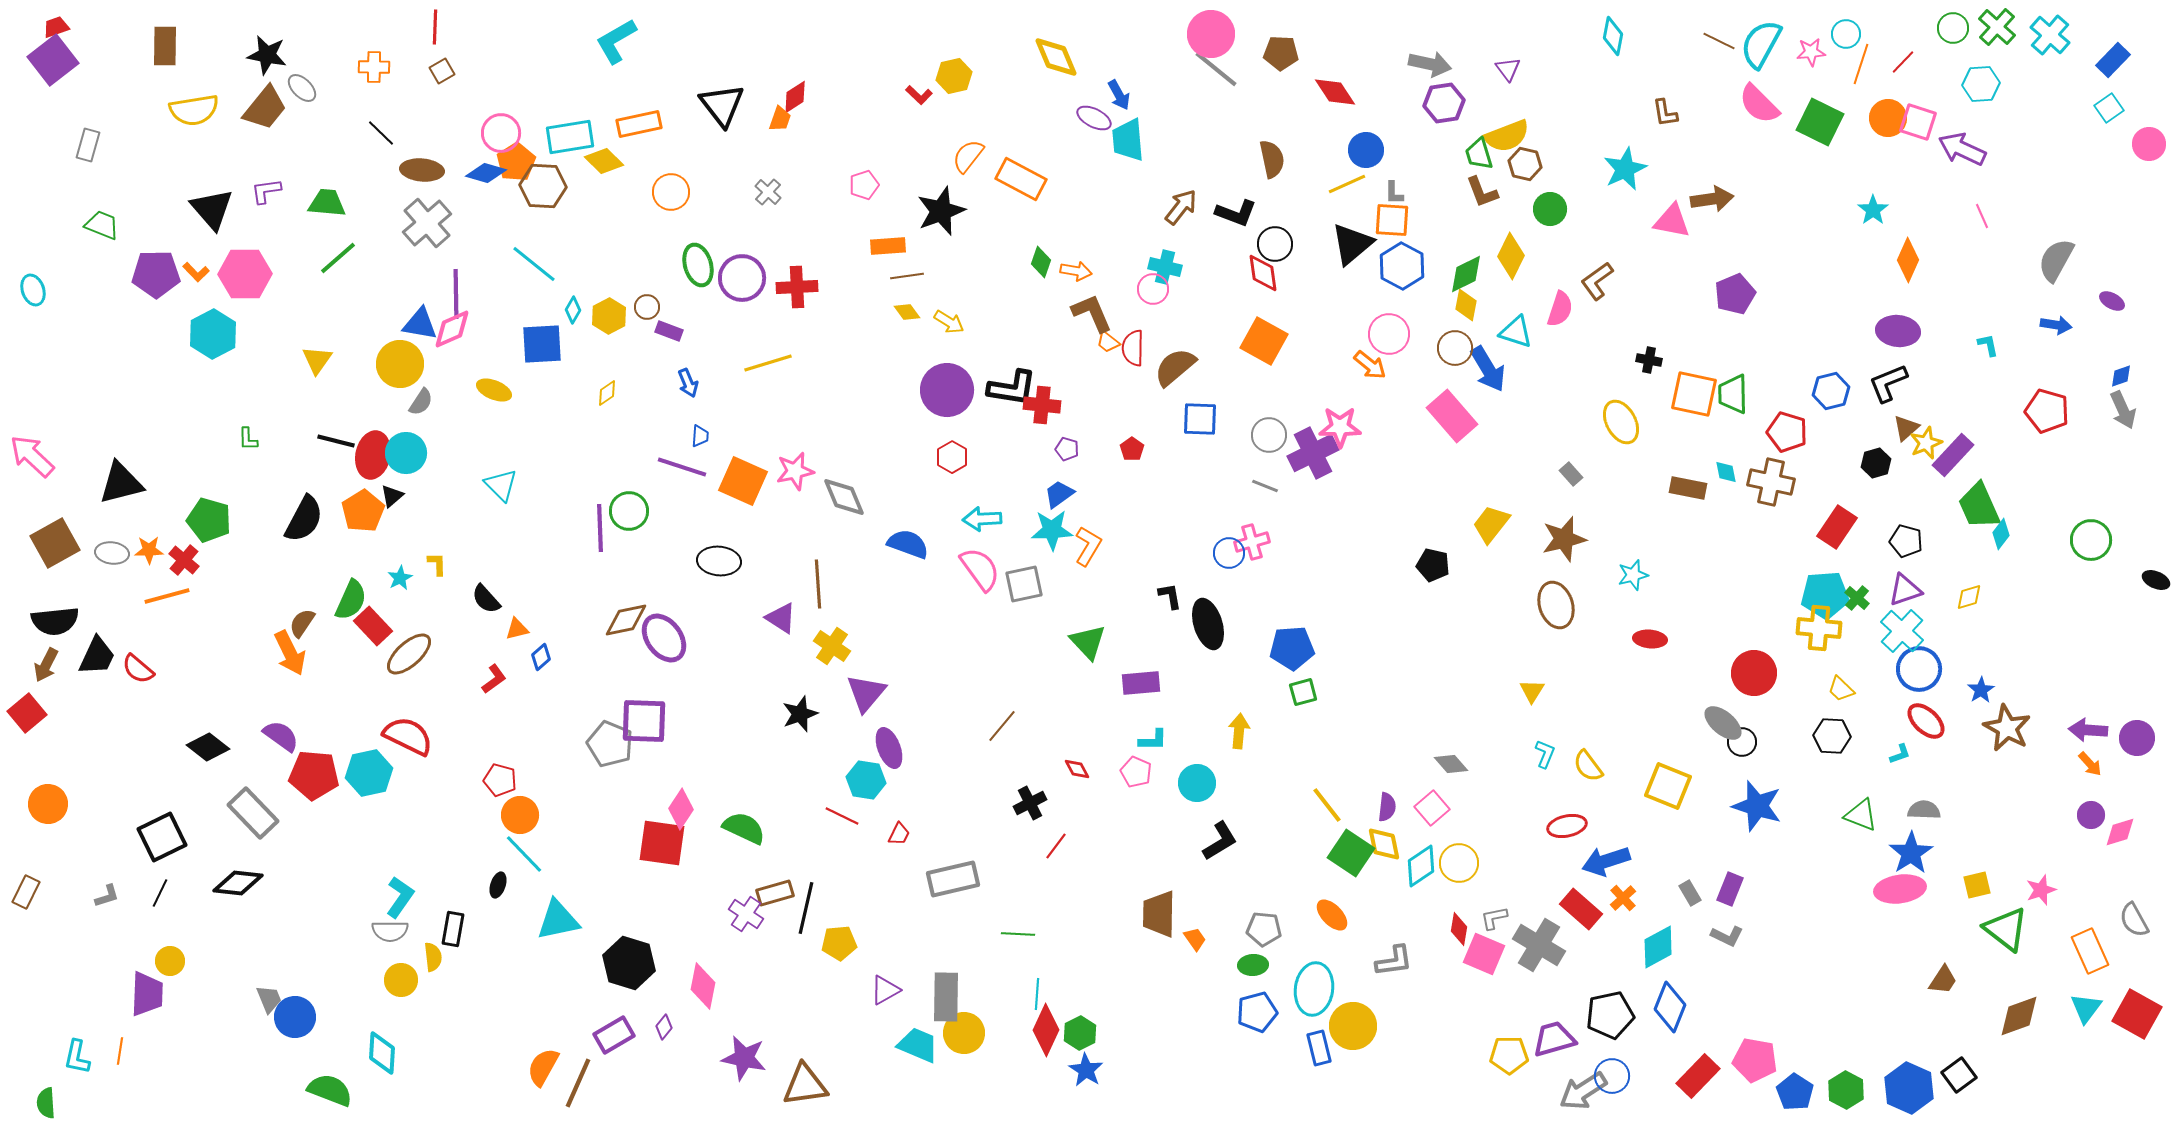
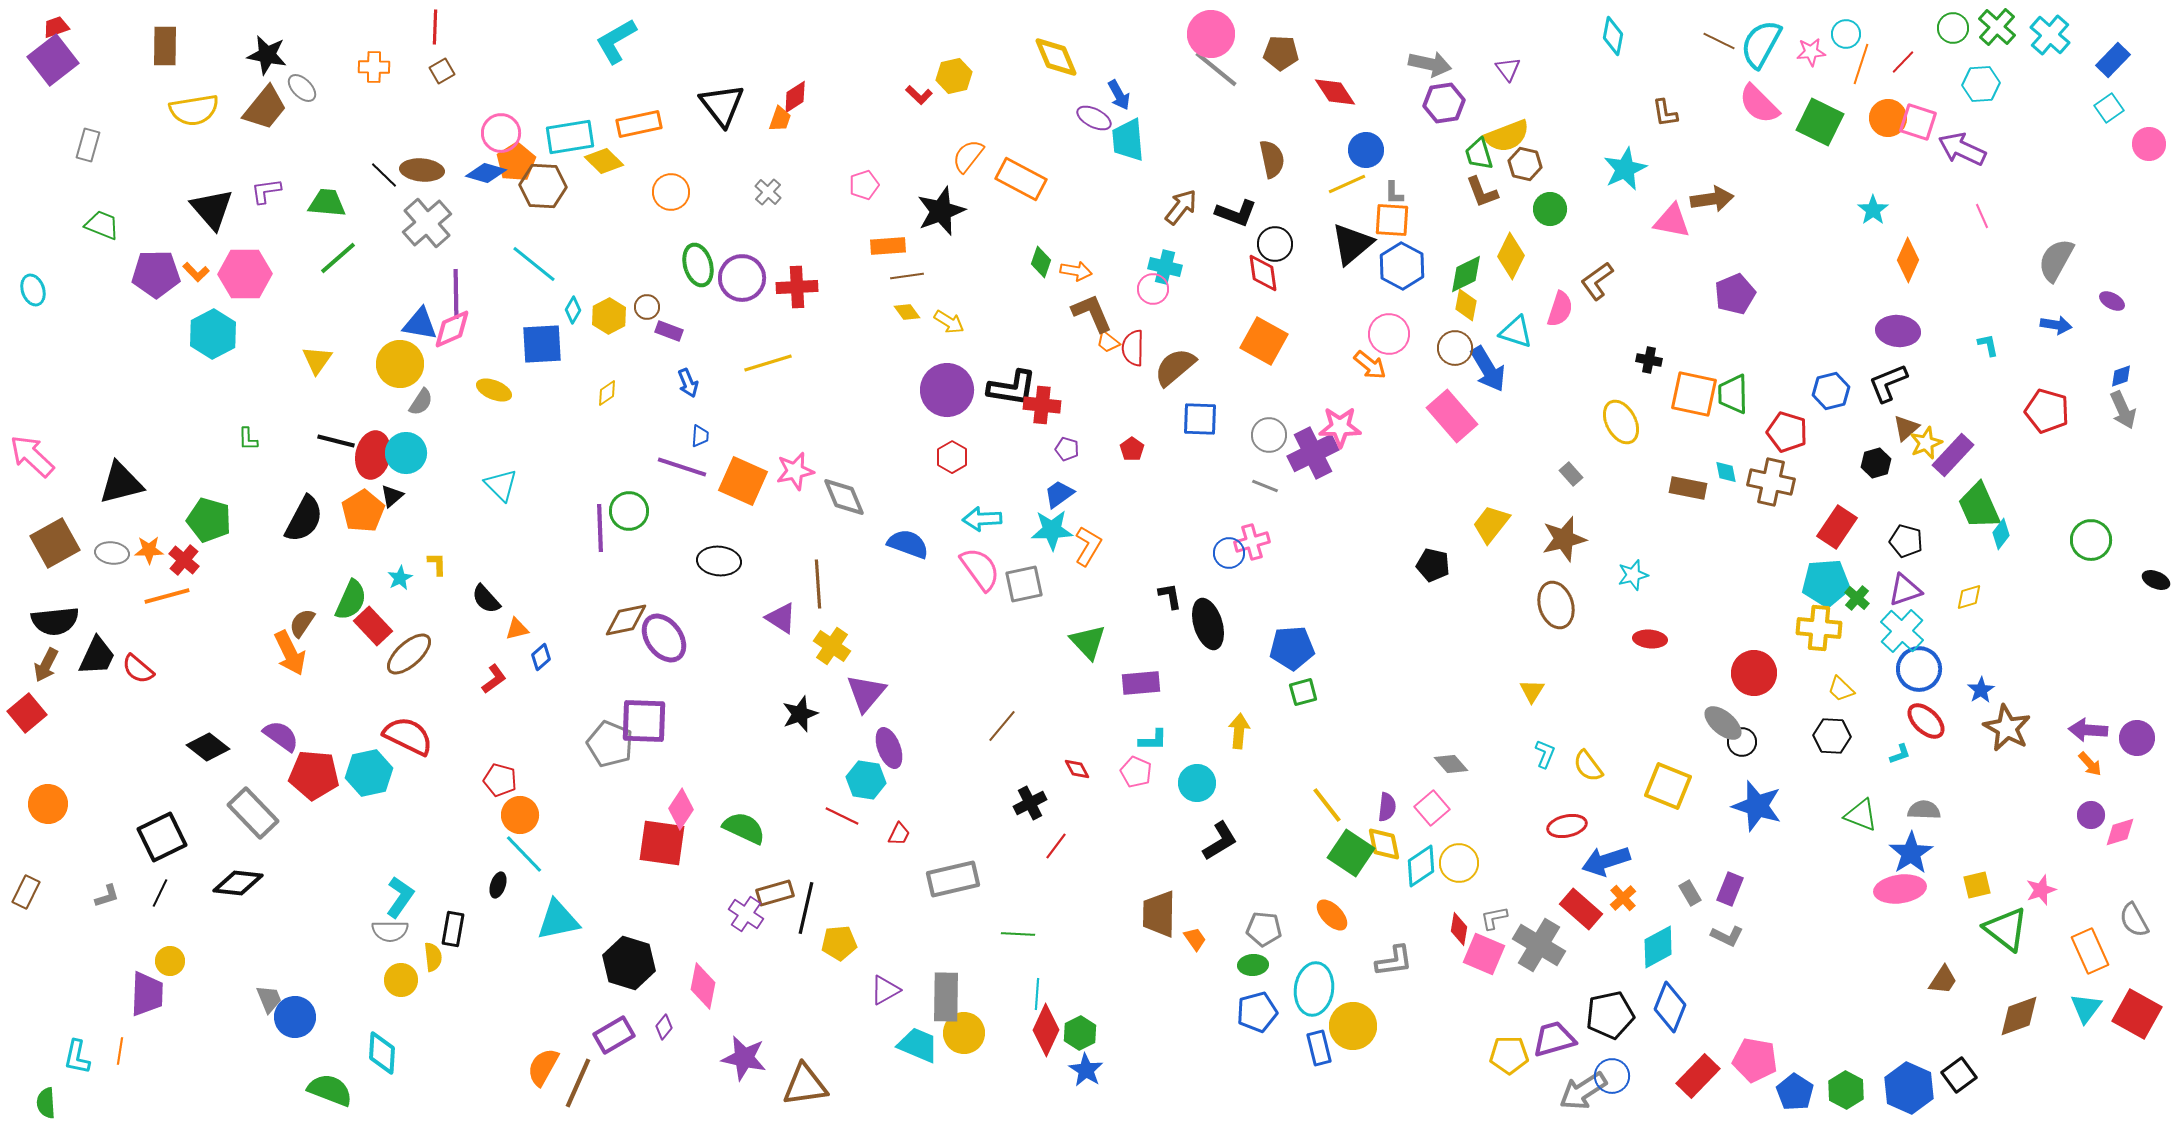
black line at (381, 133): moved 3 px right, 42 px down
cyan pentagon at (1825, 595): moved 1 px right, 12 px up
